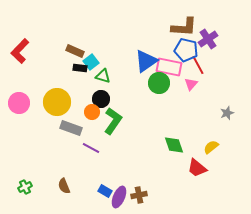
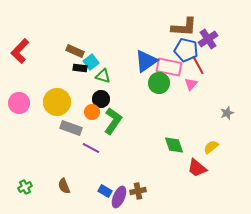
brown cross: moved 1 px left, 4 px up
